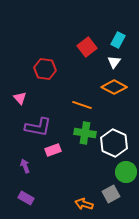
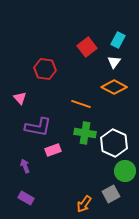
orange line: moved 1 px left, 1 px up
green circle: moved 1 px left, 1 px up
orange arrow: rotated 72 degrees counterclockwise
